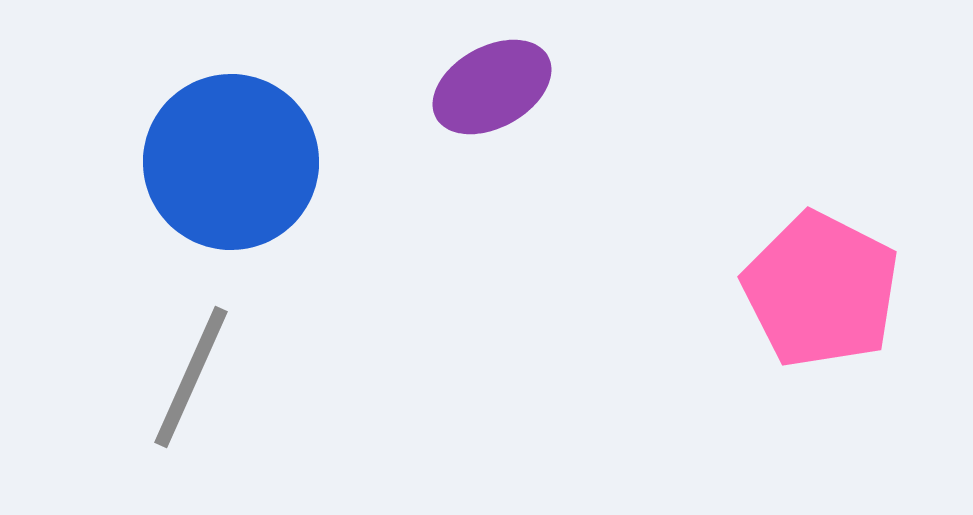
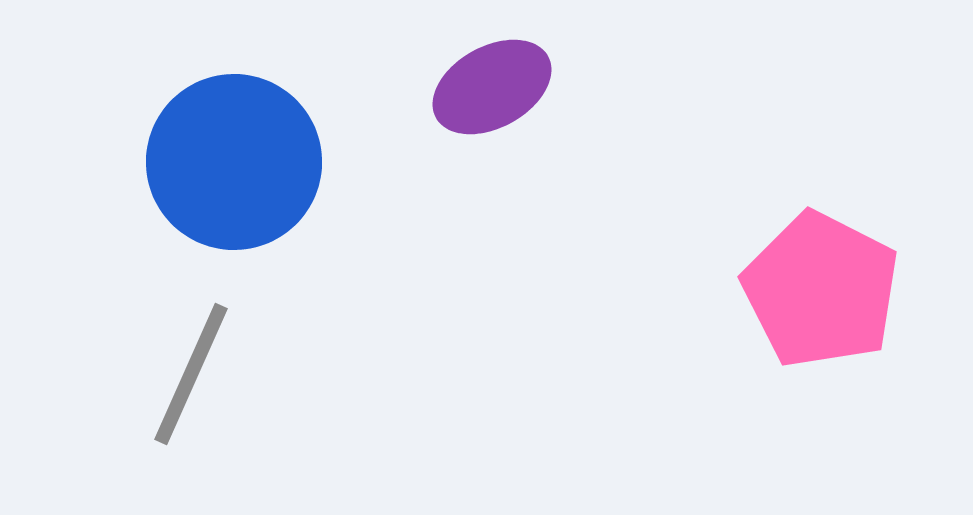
blue circle: moved 3 px right
gray line: moved 3 px up
